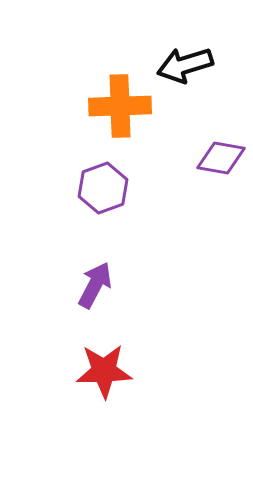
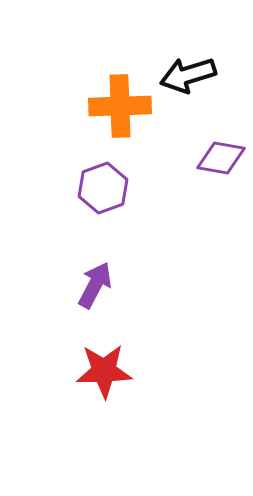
black arrow: moved 3 px right, 10 px down
